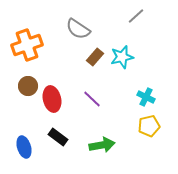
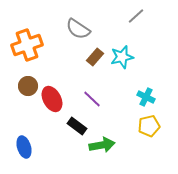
red ellipse: rotated 15 degrees counterclockwise
black rectangle: moved 19 px right, 11 px up
